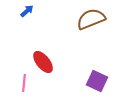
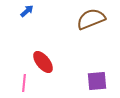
purple square: rotated 30 degrees counterclockwise
